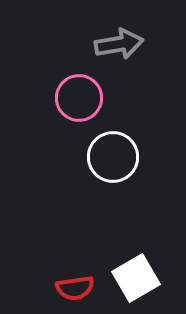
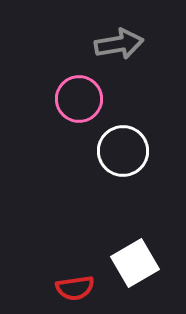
pink circle: moved 1 px down
white circle: moved 10 px right, 6 px up
white square: moved 1 px left, 15 px up
